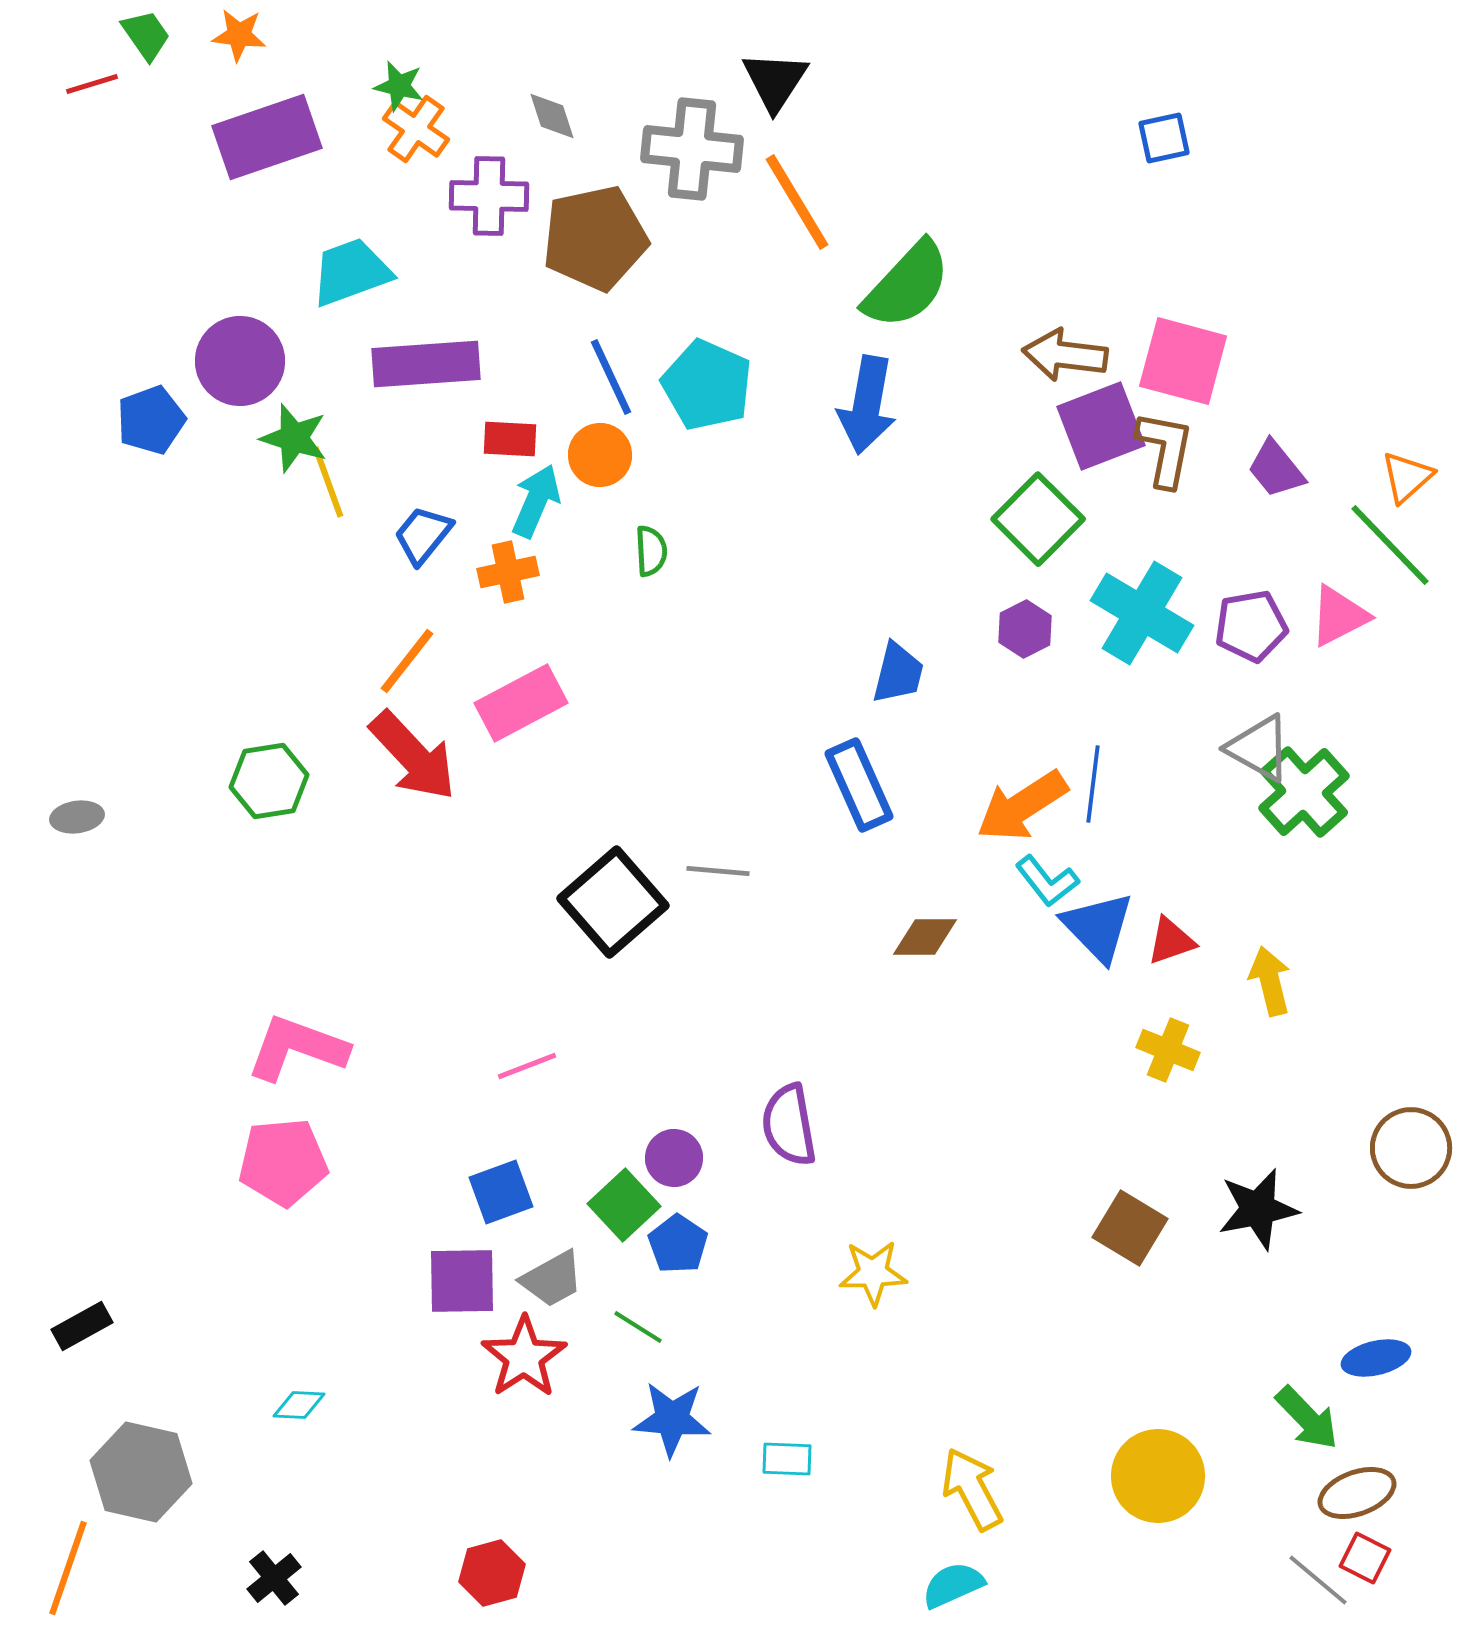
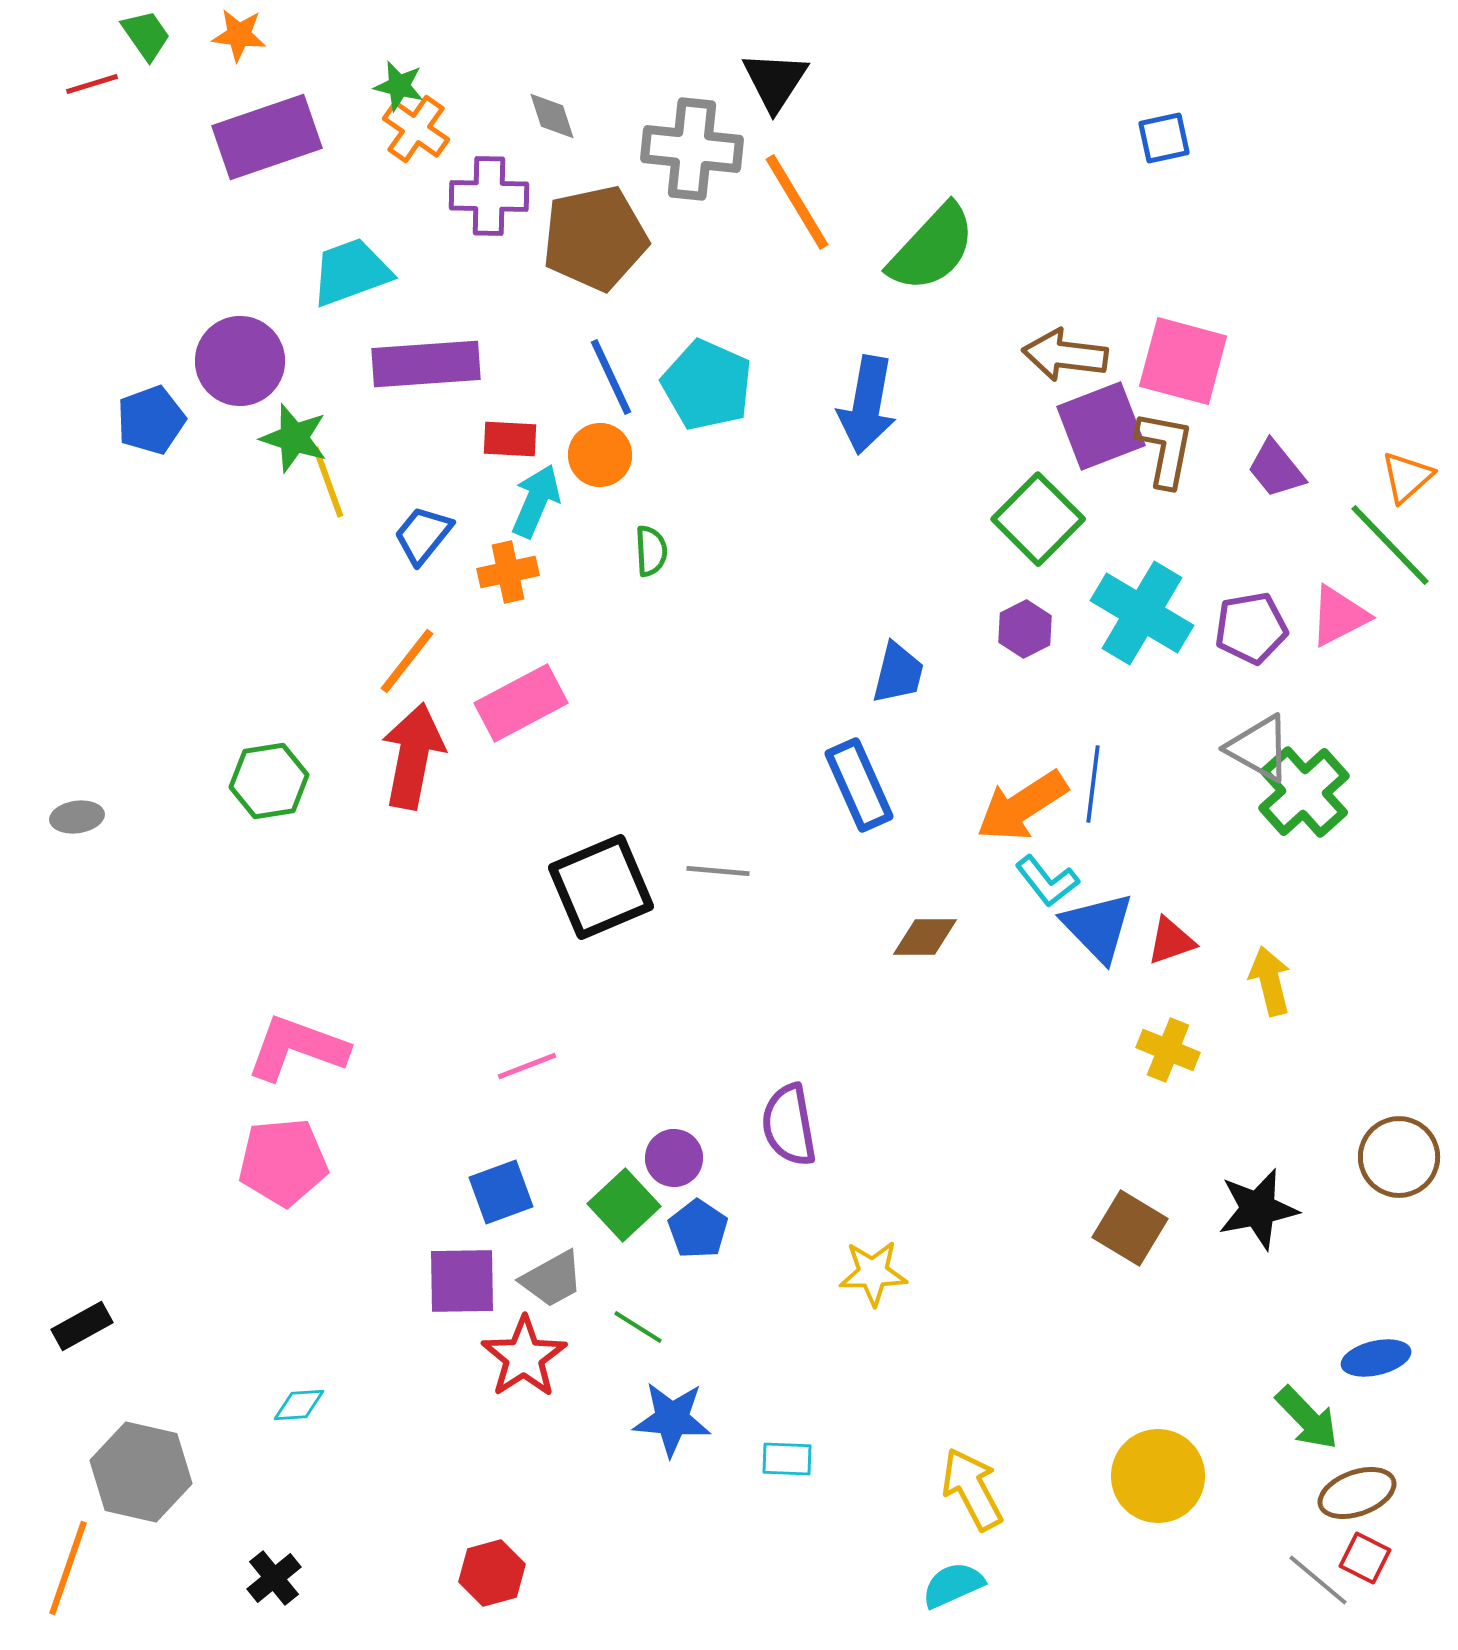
green semicircle at (907, 285): moved 25 px right, 37 px up
purple pentagon at (1251, 626): moved 2 px down
red arrow at (413, 756): rotated 126 degrees counterclockwise
black square at (613, 902): moved 12 px left, 15 px up; rotated 18 degrees clockwise
brown circle at (1411, 1148): moved 12 px left, 9 px down
blue pentagon at (678, 1244): moved 20 px right, 15 px up
cyan diamond at (299, 1405): rotated 6 degrees counterclockwise
